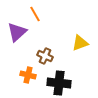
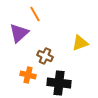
purple triangle: moved 2 px right, 1 px down
